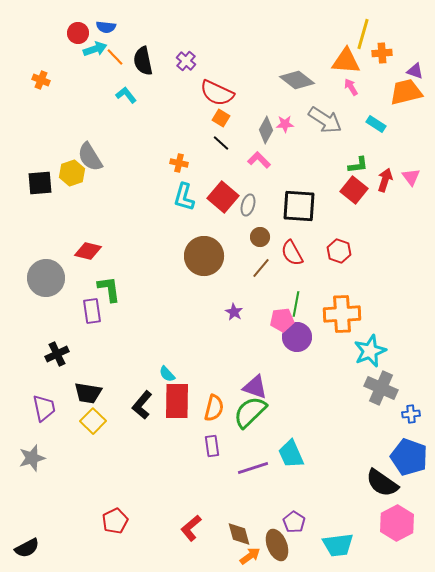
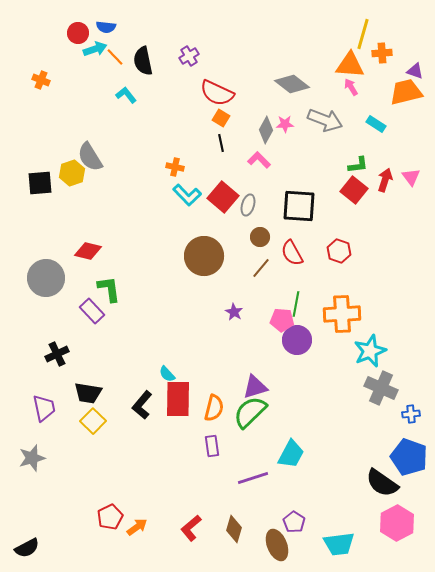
purple cross at (186, 61): moved 3 px right, 5 px up; rotated 18 degrees clockwise
orange triangle at (346, 61): moved 4 px right, 4 px down
gray diamond at (297, 80): moved 5 px left, 4 px down
gray arrow at (325, 120): rotated 12 degrees counterclockwise
black line at (221, 143): rotated 36 degrees clockwise
orange cross at (179, 163): moved 4 px left, 4 px down
cyan L-shape at (184, 197): moved 3 px right, 2 px up; rotated 60 degrees counterclockwise
purple rectangle at (92, 311): rotated 35 degrees counterclockwise
pink pentagon at (282, 320): rotated 10 degrees clockwise
purple circle at (297, 337): moved 3 px down
purple triangle at (255, 387): rotated 36 degrees counterclockwise
red rectangle at (177, 401): moved 1 px right, 2 px up
cyan trapezoid at (291, 454): rotated 128 degrees counterclockwise
purple line at (253, 468): moved 10 px down
red pentagon at (115, 521): moved 5 px left, 4 px up
brown diamond at (239, 534): moved 5 px left, 5 px up; rotated 32 degrees clockwise
cyan trapezoid at (338, 545): moved 1 px right, 1 px up
orange arrow at (250, 556): moved 113 px left, 29 px up
